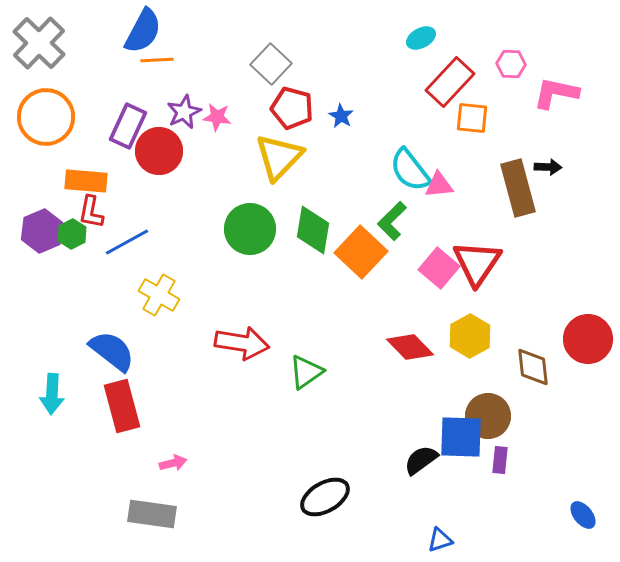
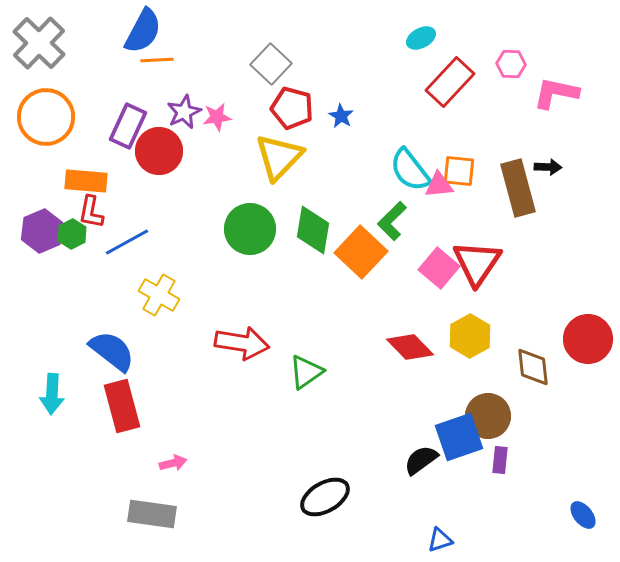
pink star at (217, 117): rotated 16 degrees counterclockwise
orange square at (472, 118): moved 13 px left, 53 px down
blue square at (461, 437): moved 2 px left; rotated 21 degrees counterclockwise
